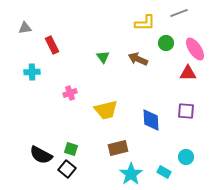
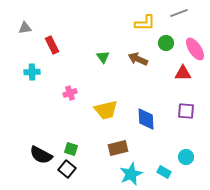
red triangle: moved 5 px left
blue diamond: moved 5 px left, 1 px up
cyan star: rotated 10 degrees clockwise
